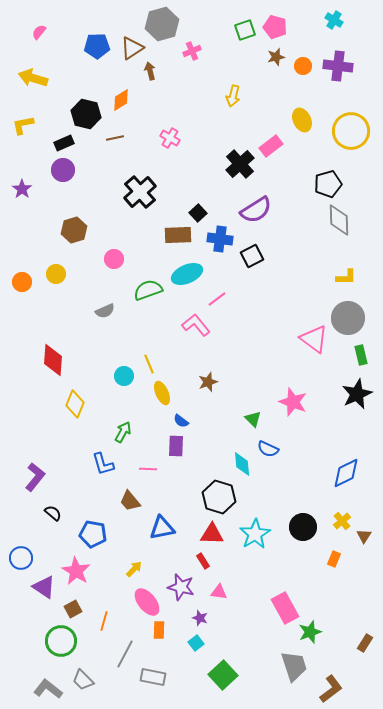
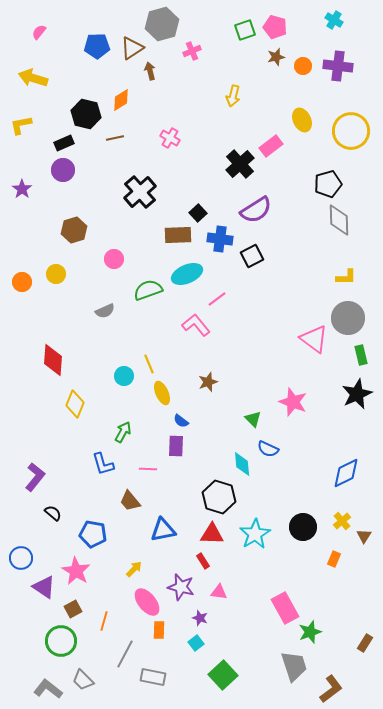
yellow L-shape at (23, 125): moved 2 px left
blue triangle at (162, 528): moved 1 px right, 2 px down
